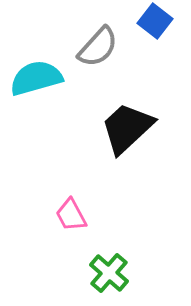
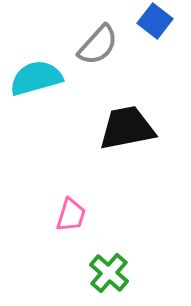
gray semicircle: moved 2 px up
black trapezoid: rotated 32 degrees clockwise
pink trapezoid: rotated 135 degrees counterclockwise
